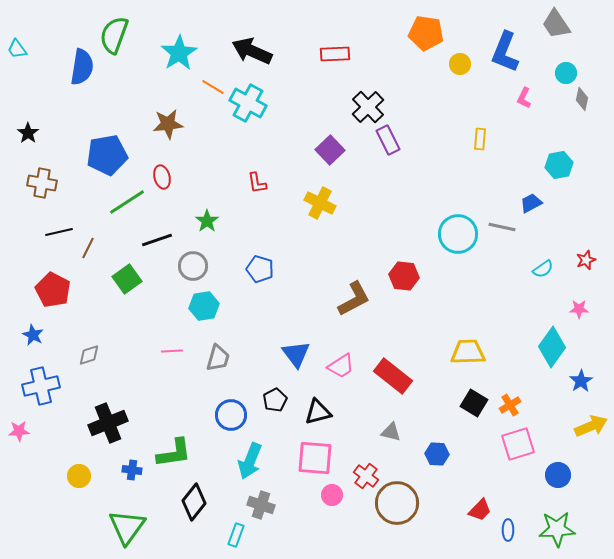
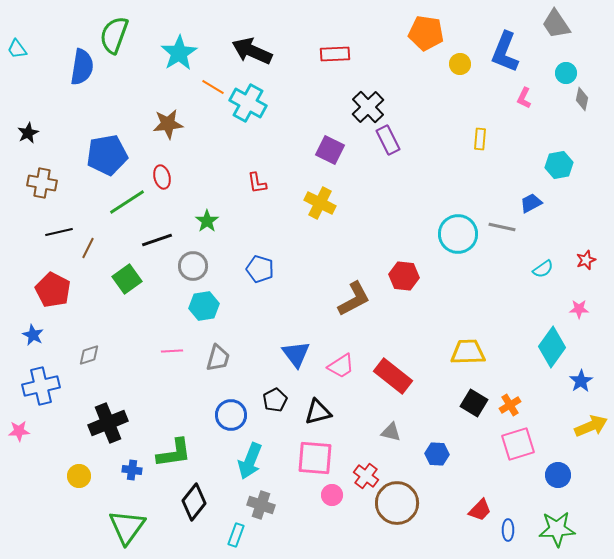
black star at (28, 133): rotated 10 degrees clockwise
purple square at (330, 150): rotated 20 degrees counterclockwise
